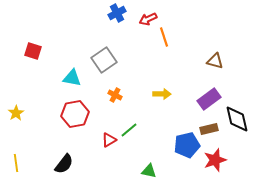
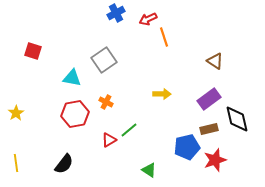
blue cross: moved 1 px left
brown triangle: rotated 18 degrees clockwise
orange cross: moved 9 px left, 7 px down
blue pentagon: moved 2 px down
green triangle: moved 1 px up; rotated 21 degrees clockwise
